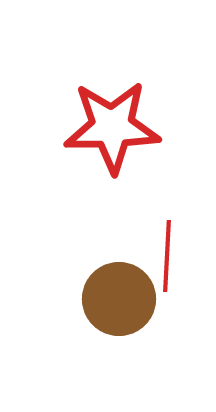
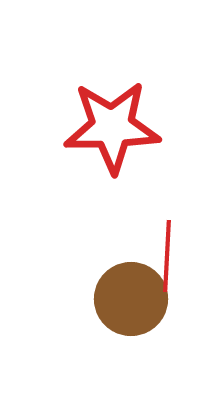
brown circle: moved 12 px right
